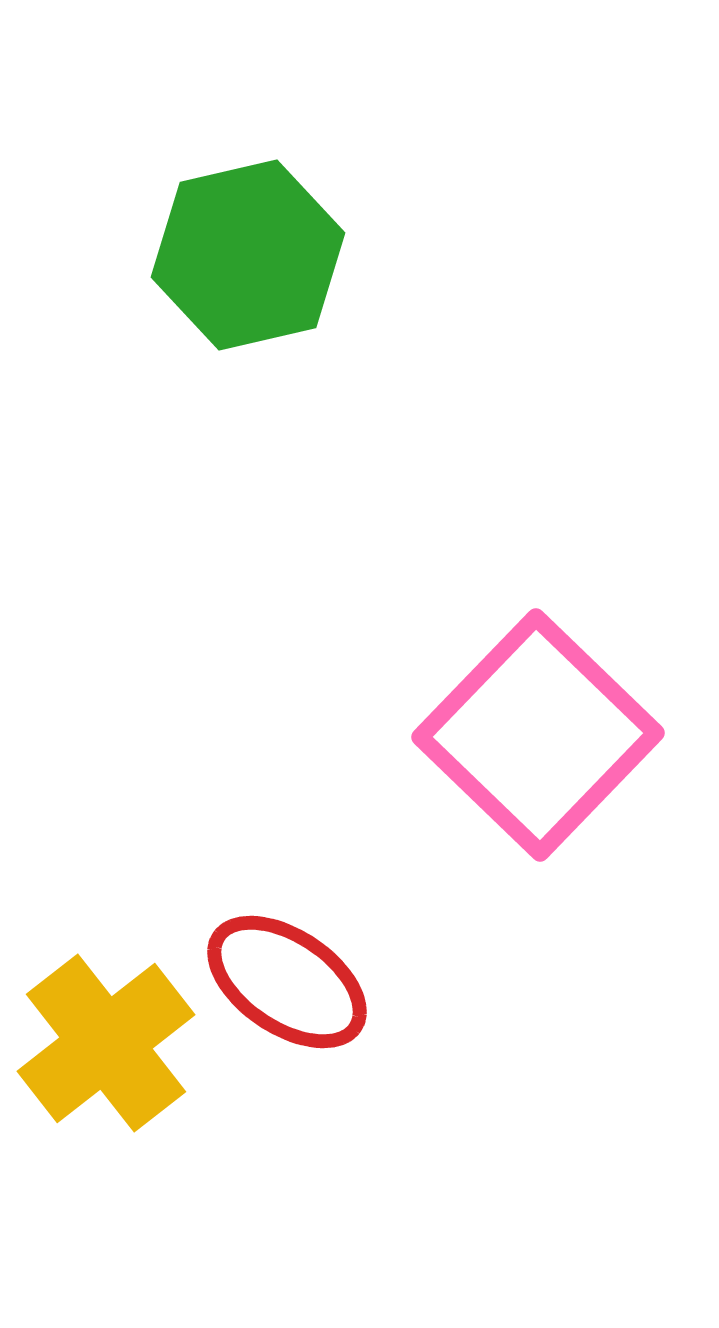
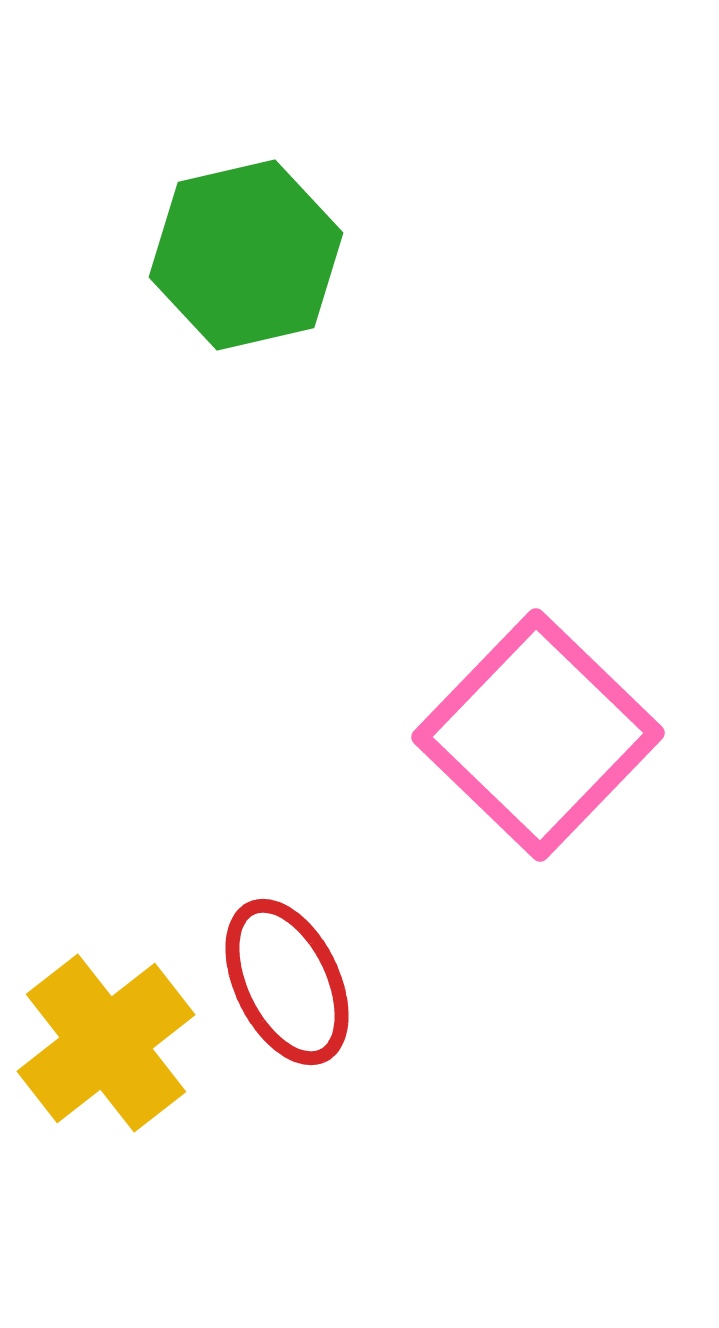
green hexagon: moved 2 px left
red ellipse: rotated 30 degrees clockwise
